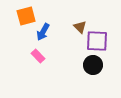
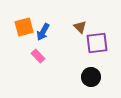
orange square: moved 2 px left, 11 px down
purple square: moved 2 px down; rotated 10 degrees counterclockwise
black circle: moved 2 px left, 12 px down
